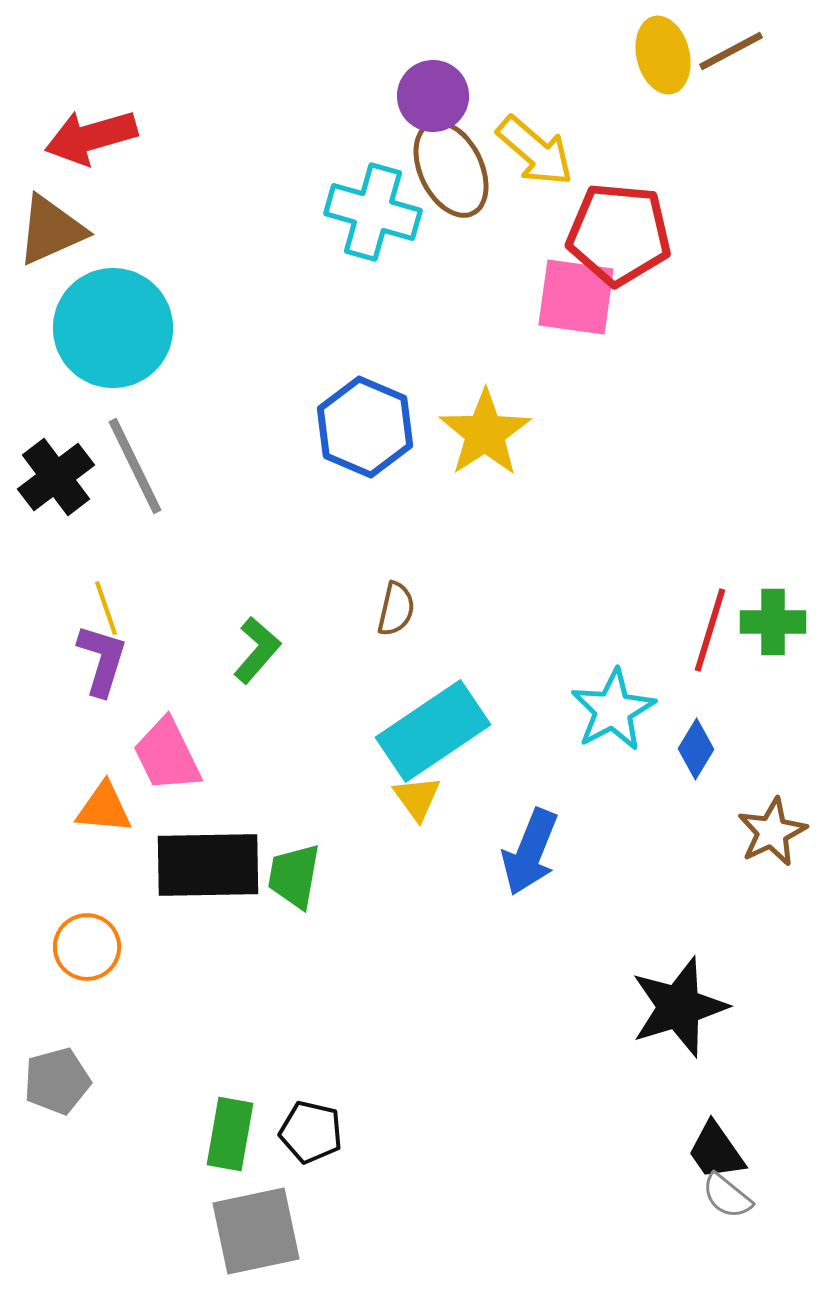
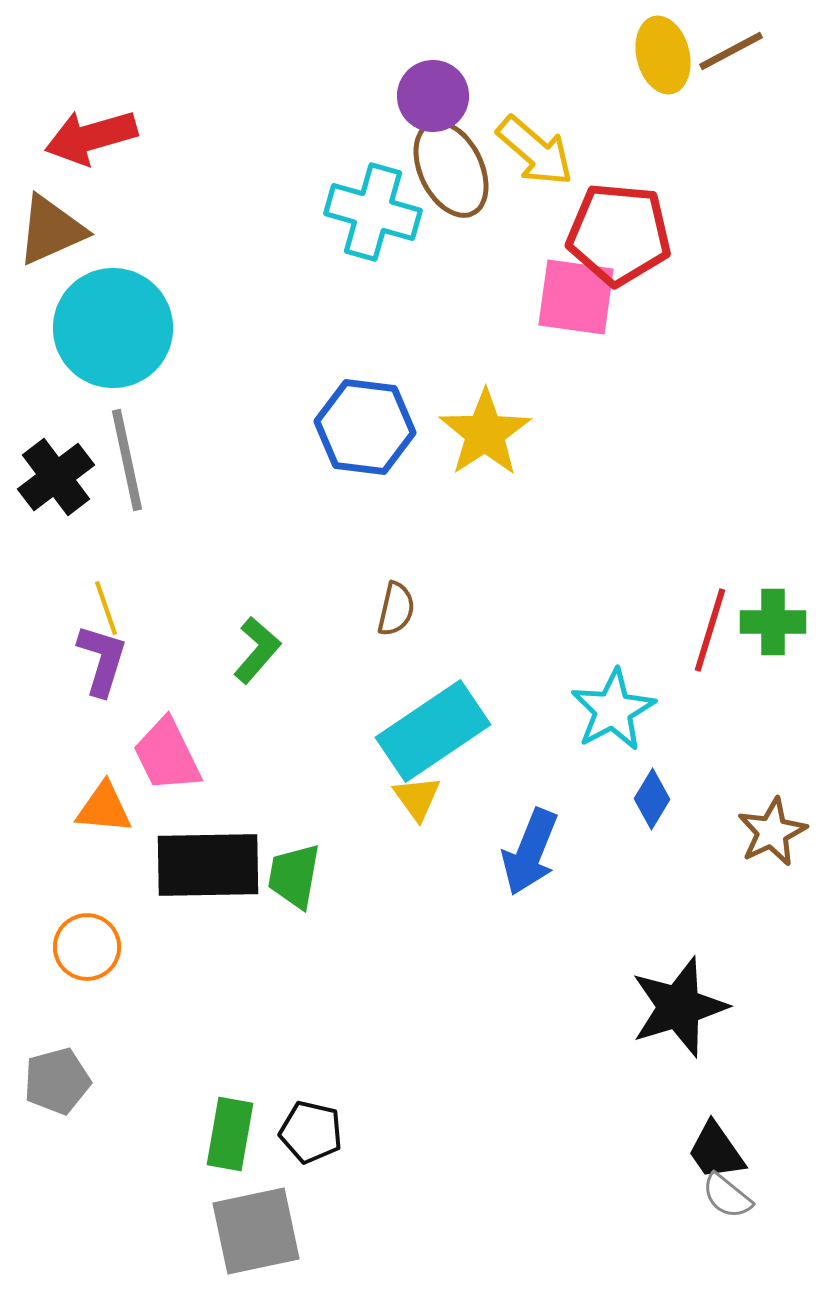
blue hexagon: rotated 16 degrees counterclockwise
gray line: moved 8 px left, 6 px up; rotated 14 degrees clockwise
blue diamond: moved 44 px left, 50 px down
